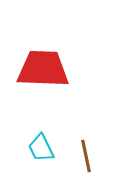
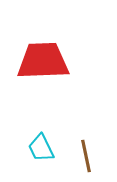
red trapezoid: moved 8 px up; rotated 4 degrees counterclockwise
